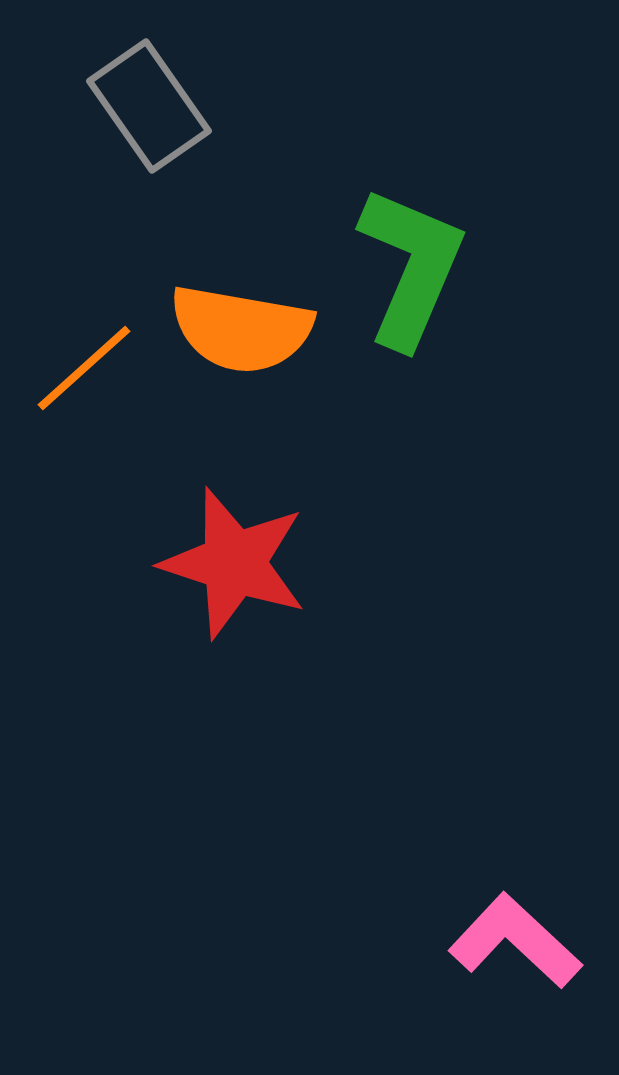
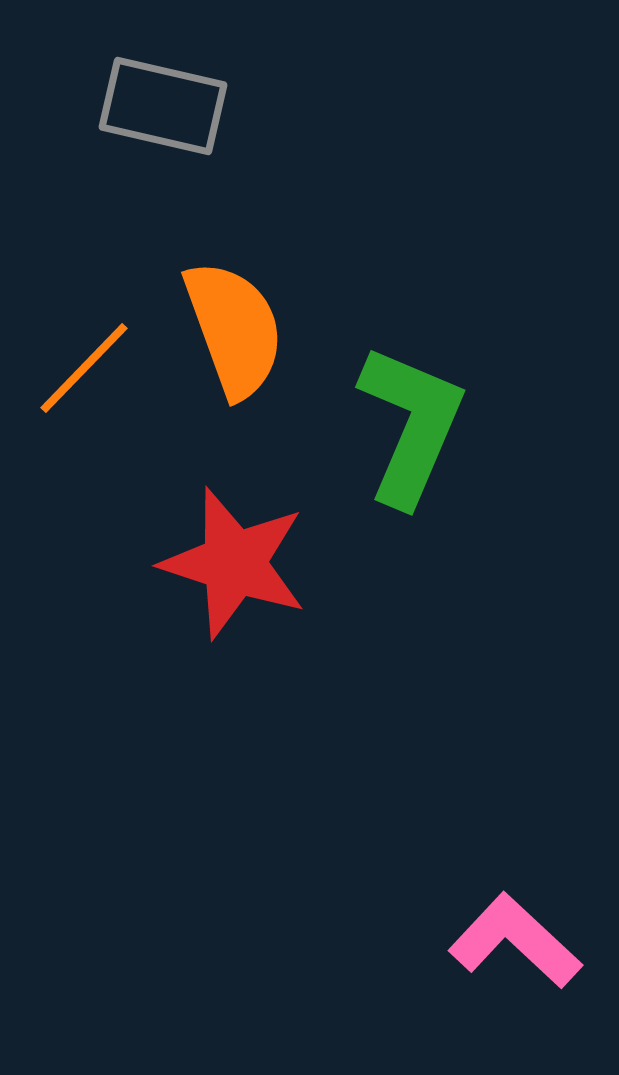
gray rectangle: moved 14 px right; rotated 42 degrees counterclockwise
green L-shape: moved 158 px down
orange semicircle: moved 7 px left; rotated 120 degrees counterclockwise
orange line: rotated 4 degrees counterclockwise
